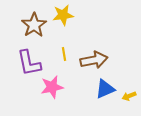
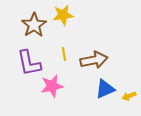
pink star: moved 1 px up
